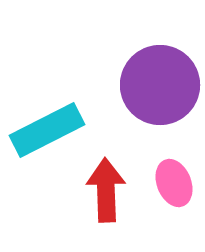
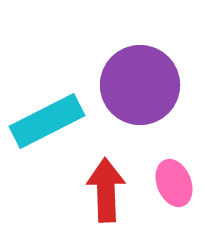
purple circle: moved 20 px left
cyan rectangle: moved 9 px up
